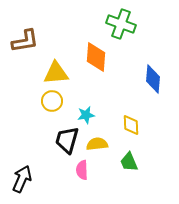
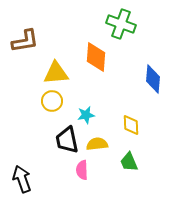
black trapezoid: rotated 28 degrees counterclockwise
black arrow: rotated 44 degrees counterclockwise
